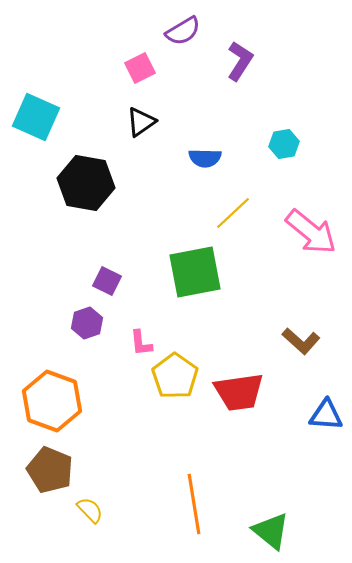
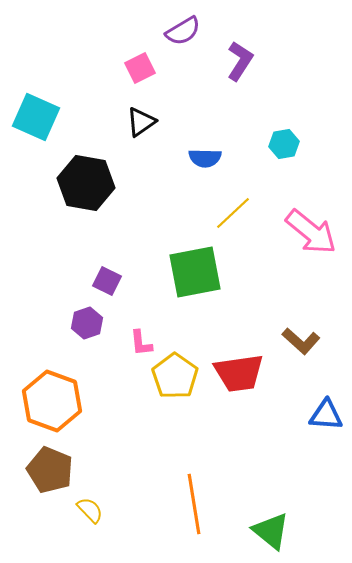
red trapezoid: moved 19 px up
